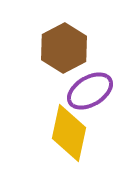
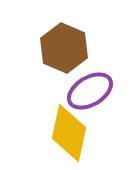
brown hexagon: rotated 9 degrees counterclockwise
